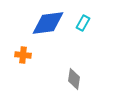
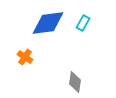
orange cross: moved 2 px right, 2 px down; rotated 28 degrees clockwise
gray diamond: moved 1 px right, 3 px down
